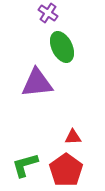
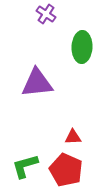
purple cross: moved 2 px left, 1 px down
green ellipse: moved 20 px right; rotated 28 degrees clockwise
green L-shape: moved 1 px down
red pentagon: rotated 12 degrees counterclockwise
